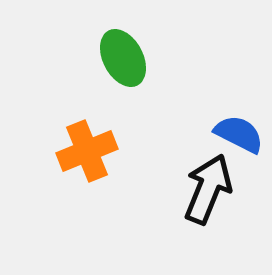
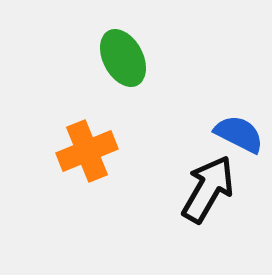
black arrow: rotated 8 degrees clockwise
